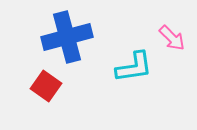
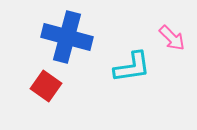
blue cross: rotated 30 degrees clockwise
cyan L-shape: moved 2 px left
